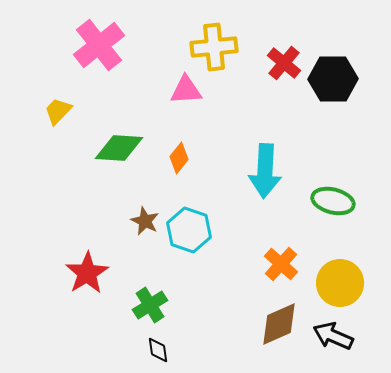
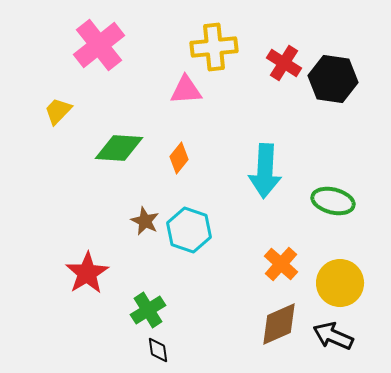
red cross: rotated 8 degrees counterclockwise
black hexagon: rotated 9 degrees clockwise
green cross: moved 2 px left, 5 px down
